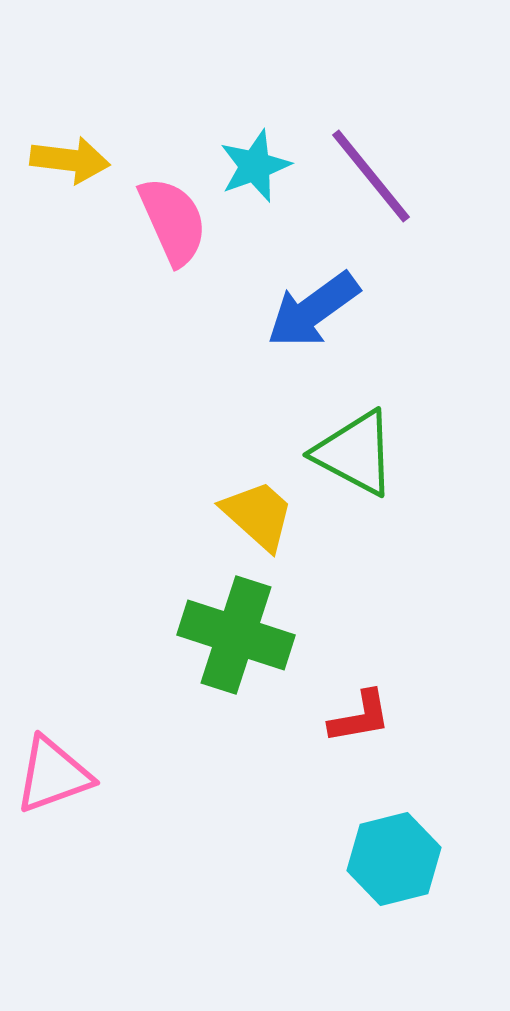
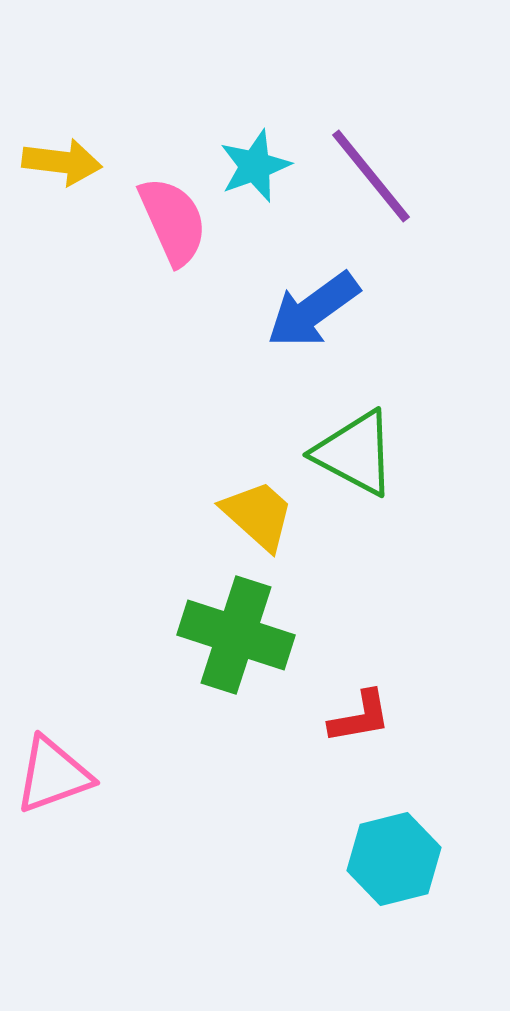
yellow arrow: moved 8 px left, 2 px down
